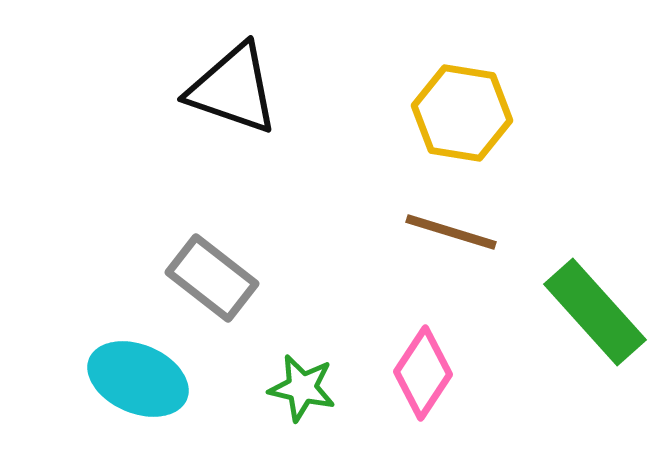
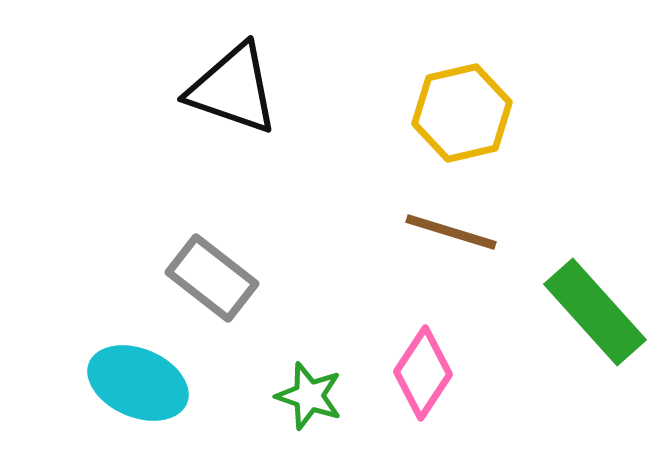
yellow hexagon: rotated 22 degrees counterclockwise
cyan ellipse: moved 4 px down
green star: moved 7 px right, 8 px down; rotated 6 degrees clockwise
